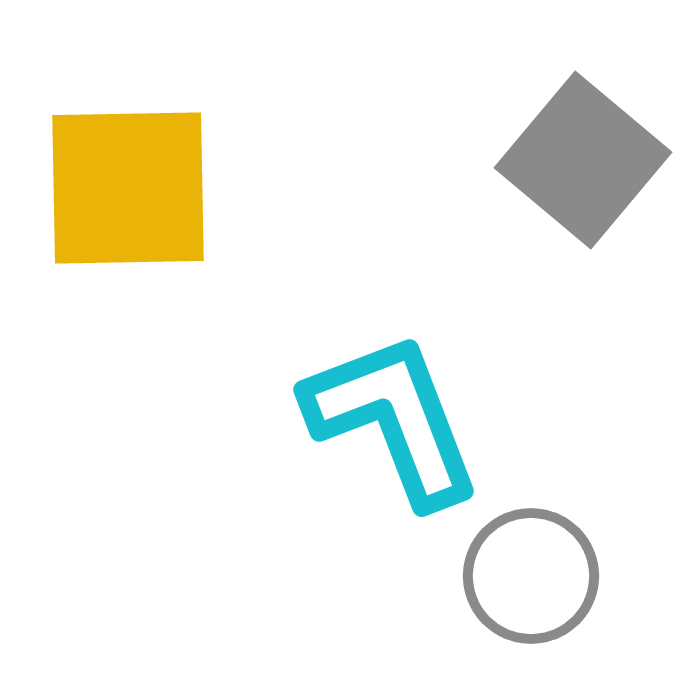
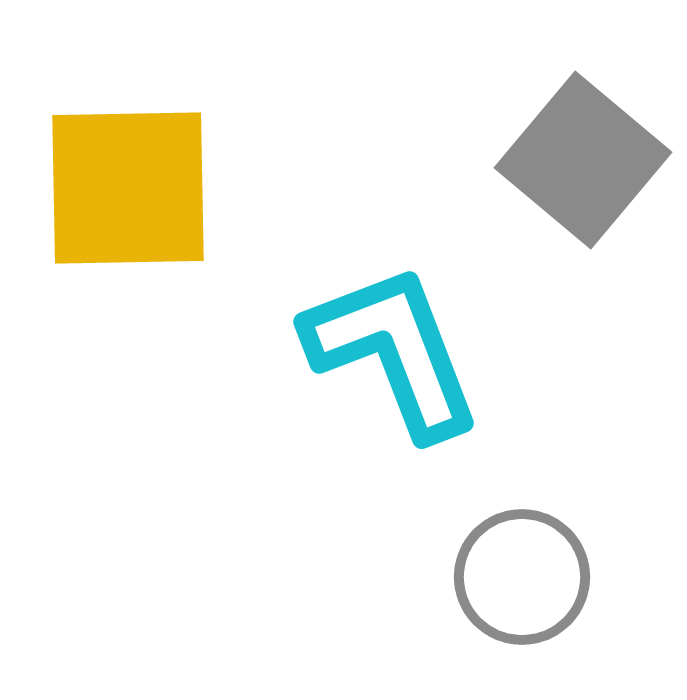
cyan L-shape: moved 68 px up
gray circle: moved 9 px left, 1 px down
